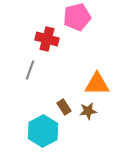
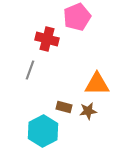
pink pentagon: rotated 8 degrees counterclockwise
brown rectangle: rotated 42 degrees counterclockwise
